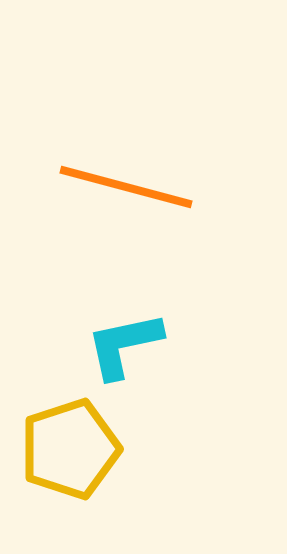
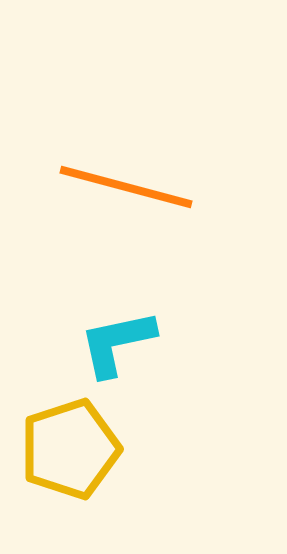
cyan L-shape: moved 7 px left, 2 px up
